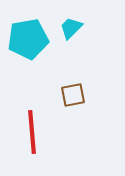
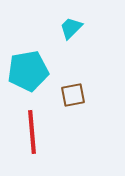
cyan pentagon: moved 32 px down
